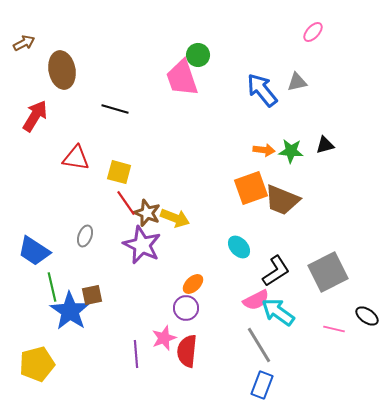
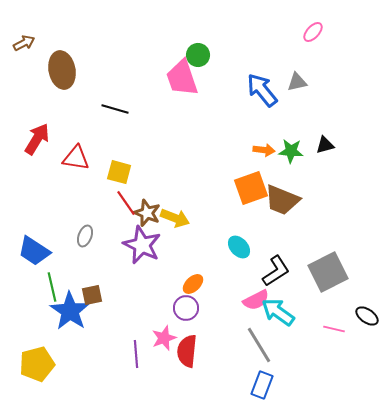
red arrow: moved 2 px right, 23 px down
